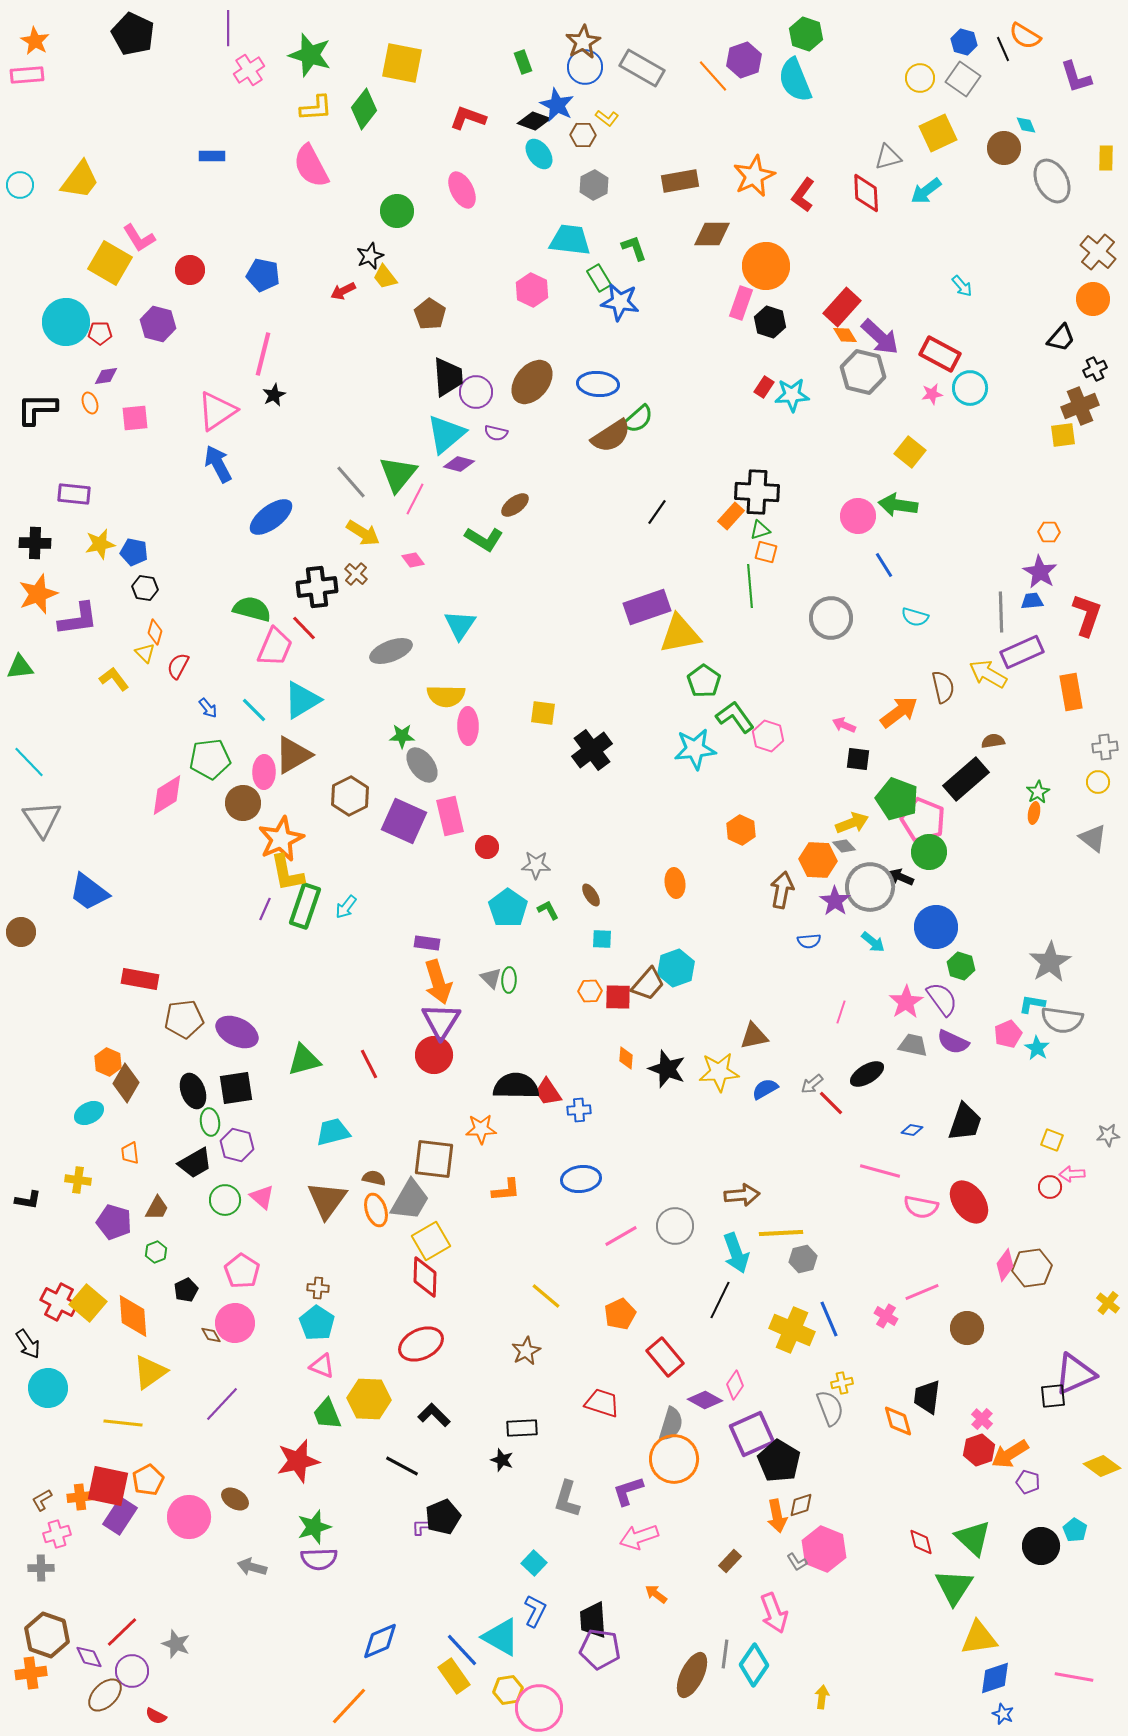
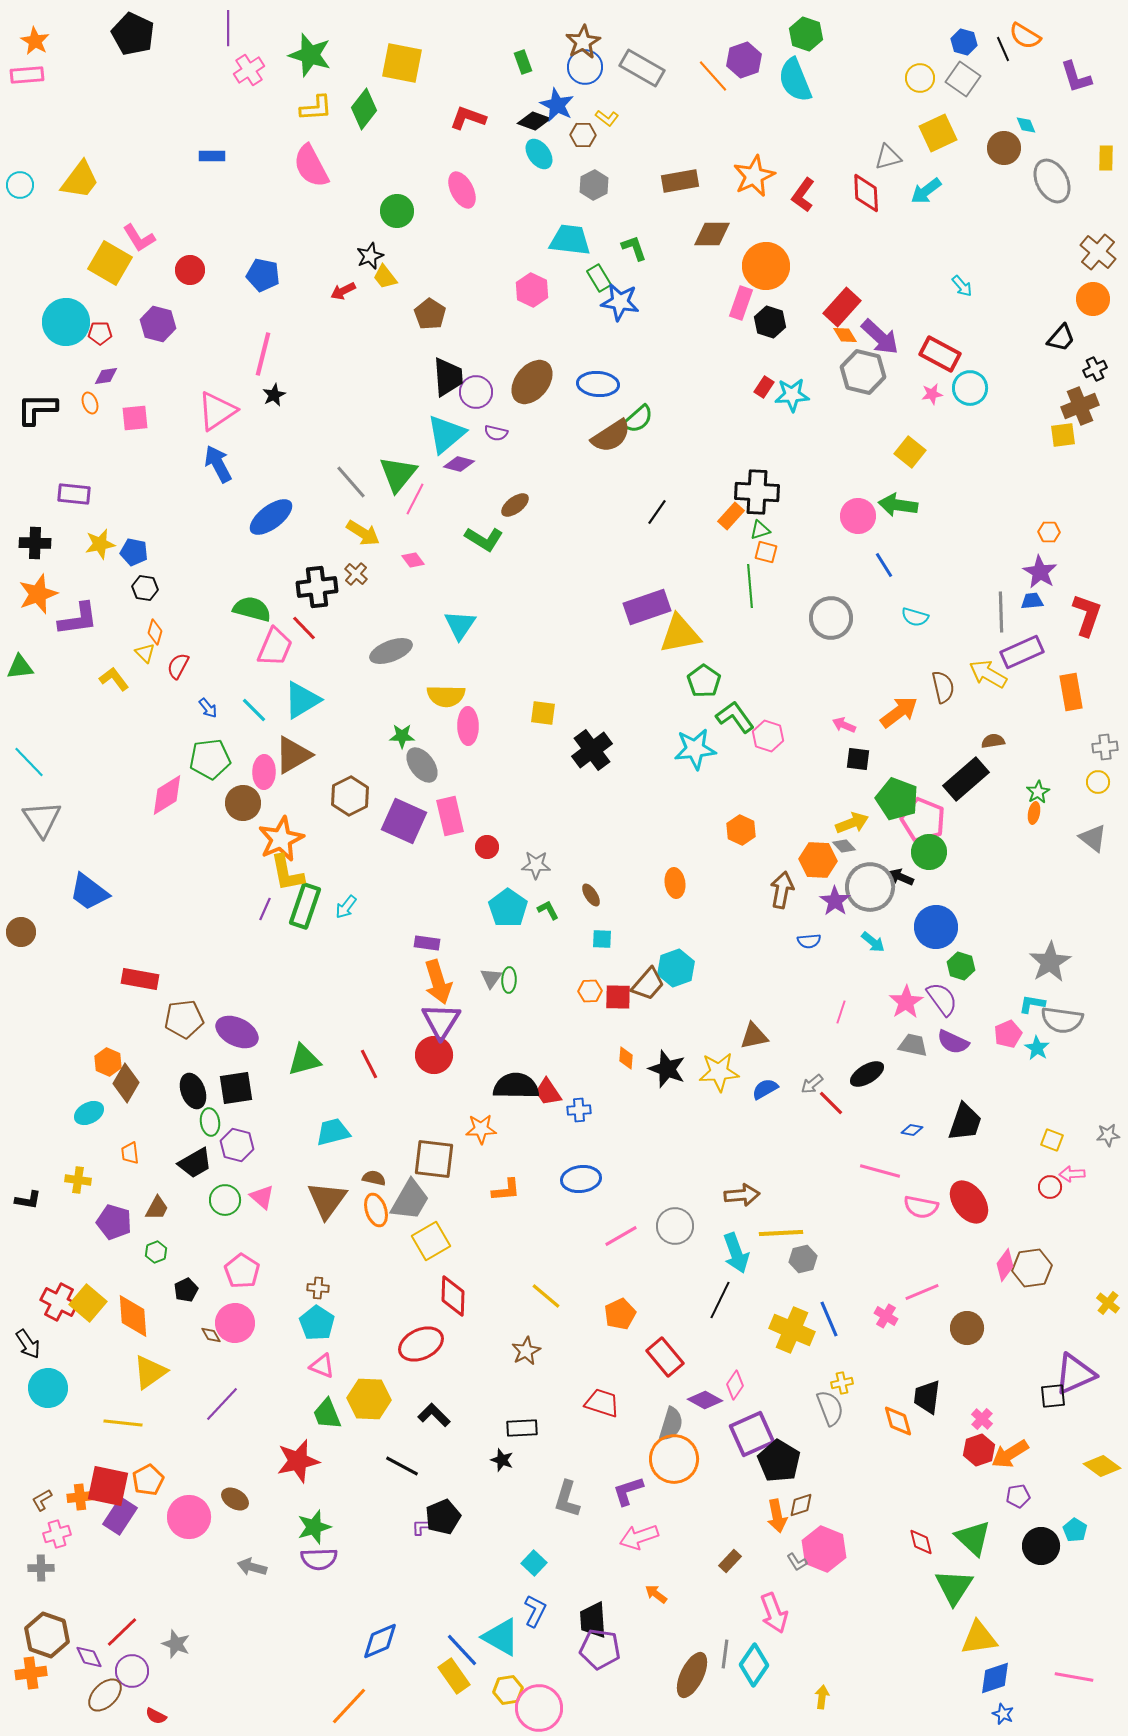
gray triangle at (491, 978): rotated 20 degrees clockwise
red diamond at (425, 1277): moved 28 px right, 19 px down
purple pentagon at (1028, 1482): moved 10 px left, 14 px down; rotated 25 degrees counterclockwise
